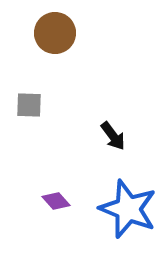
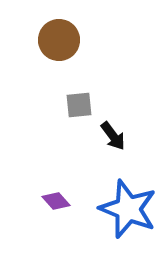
brown circle: moved 4 px right, 7 px down
gray square: moved 50 px right; rotated 8 degrees counterclockwise
